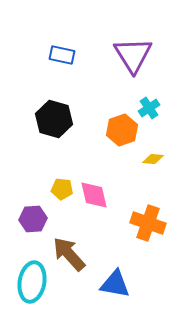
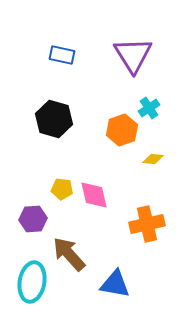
orange cross: moved 1 px left, 1 px down; rotated 32 degrees counterclockwise
